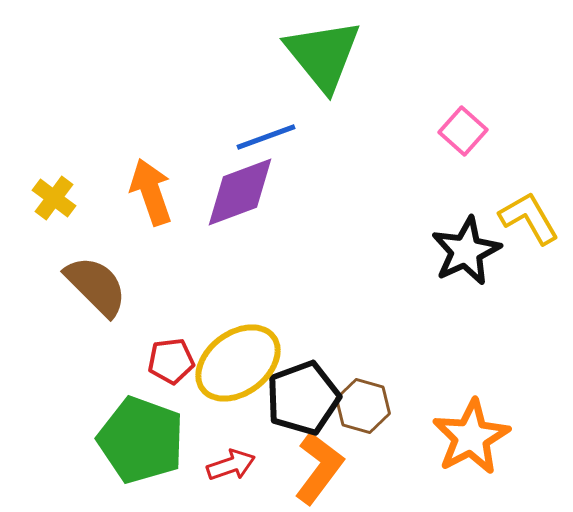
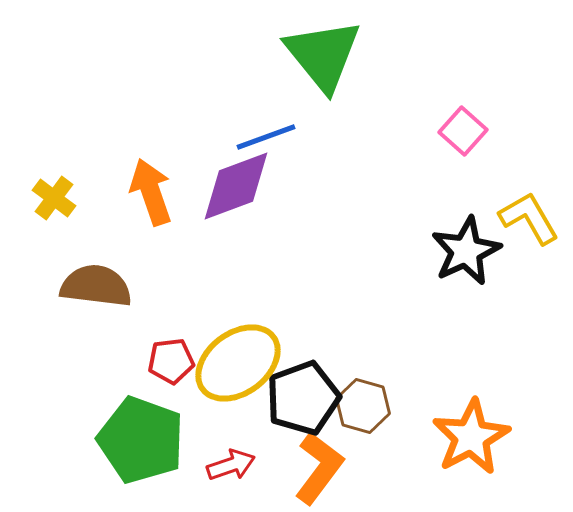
purple diamond: moved 4 px left, 6 px up
brown semicircle: rotated 38 degrees counterclockwise
